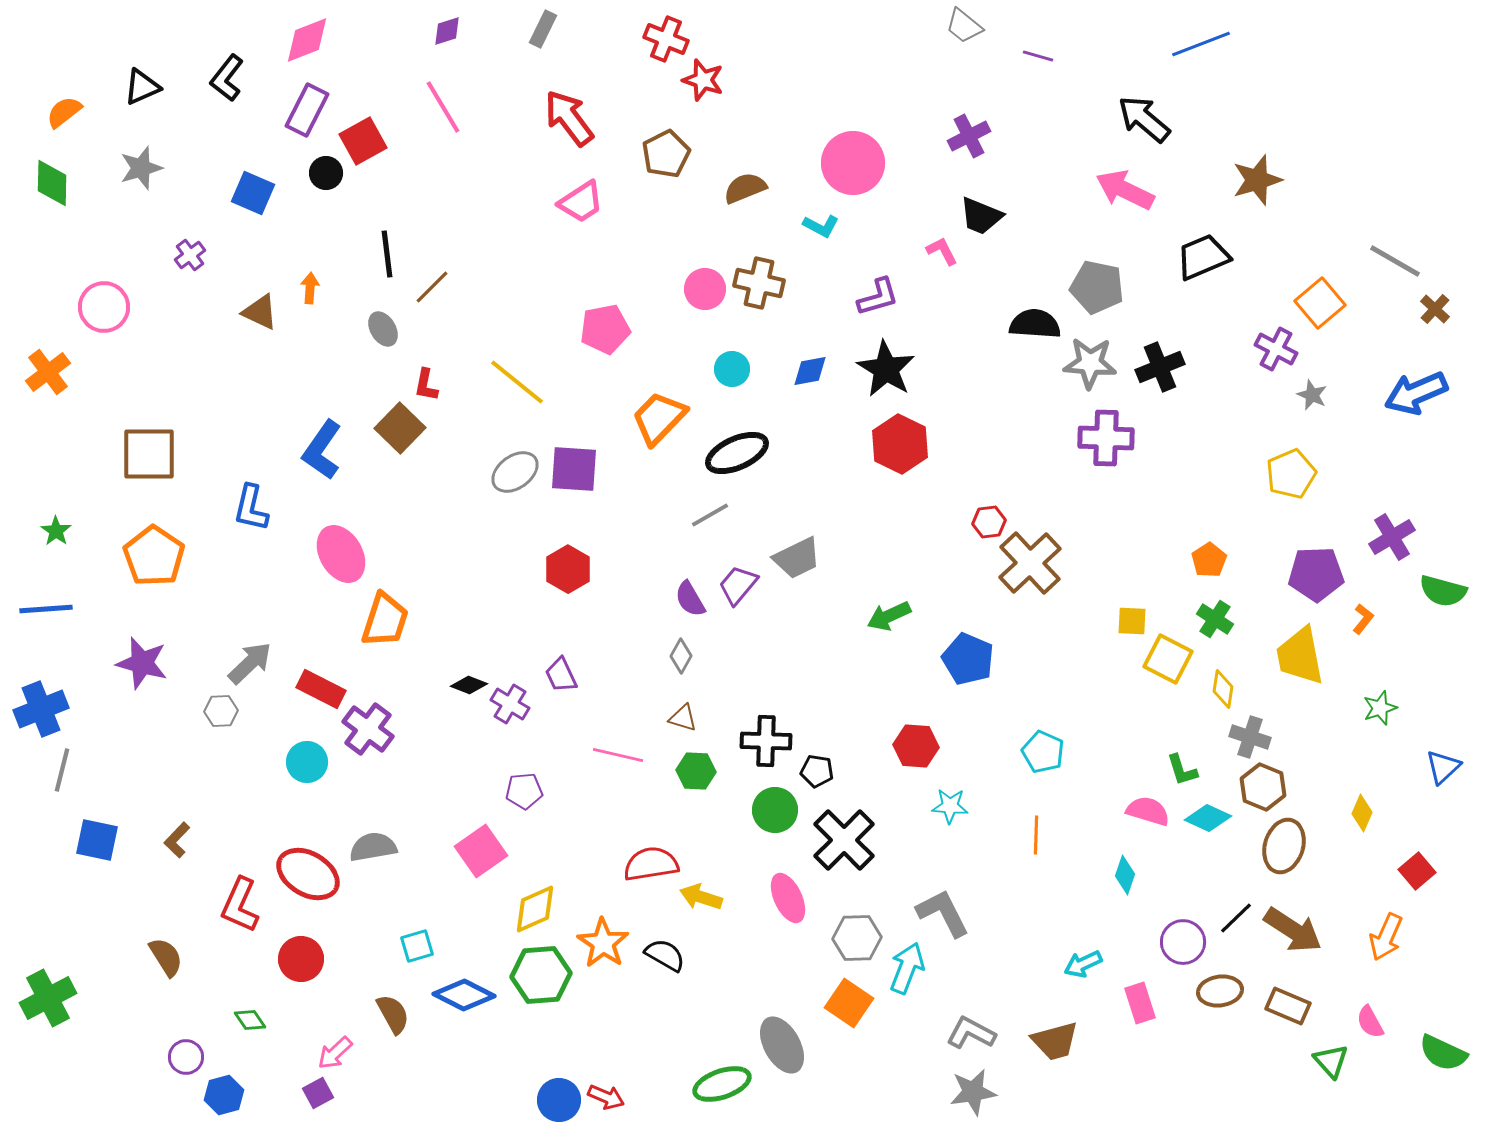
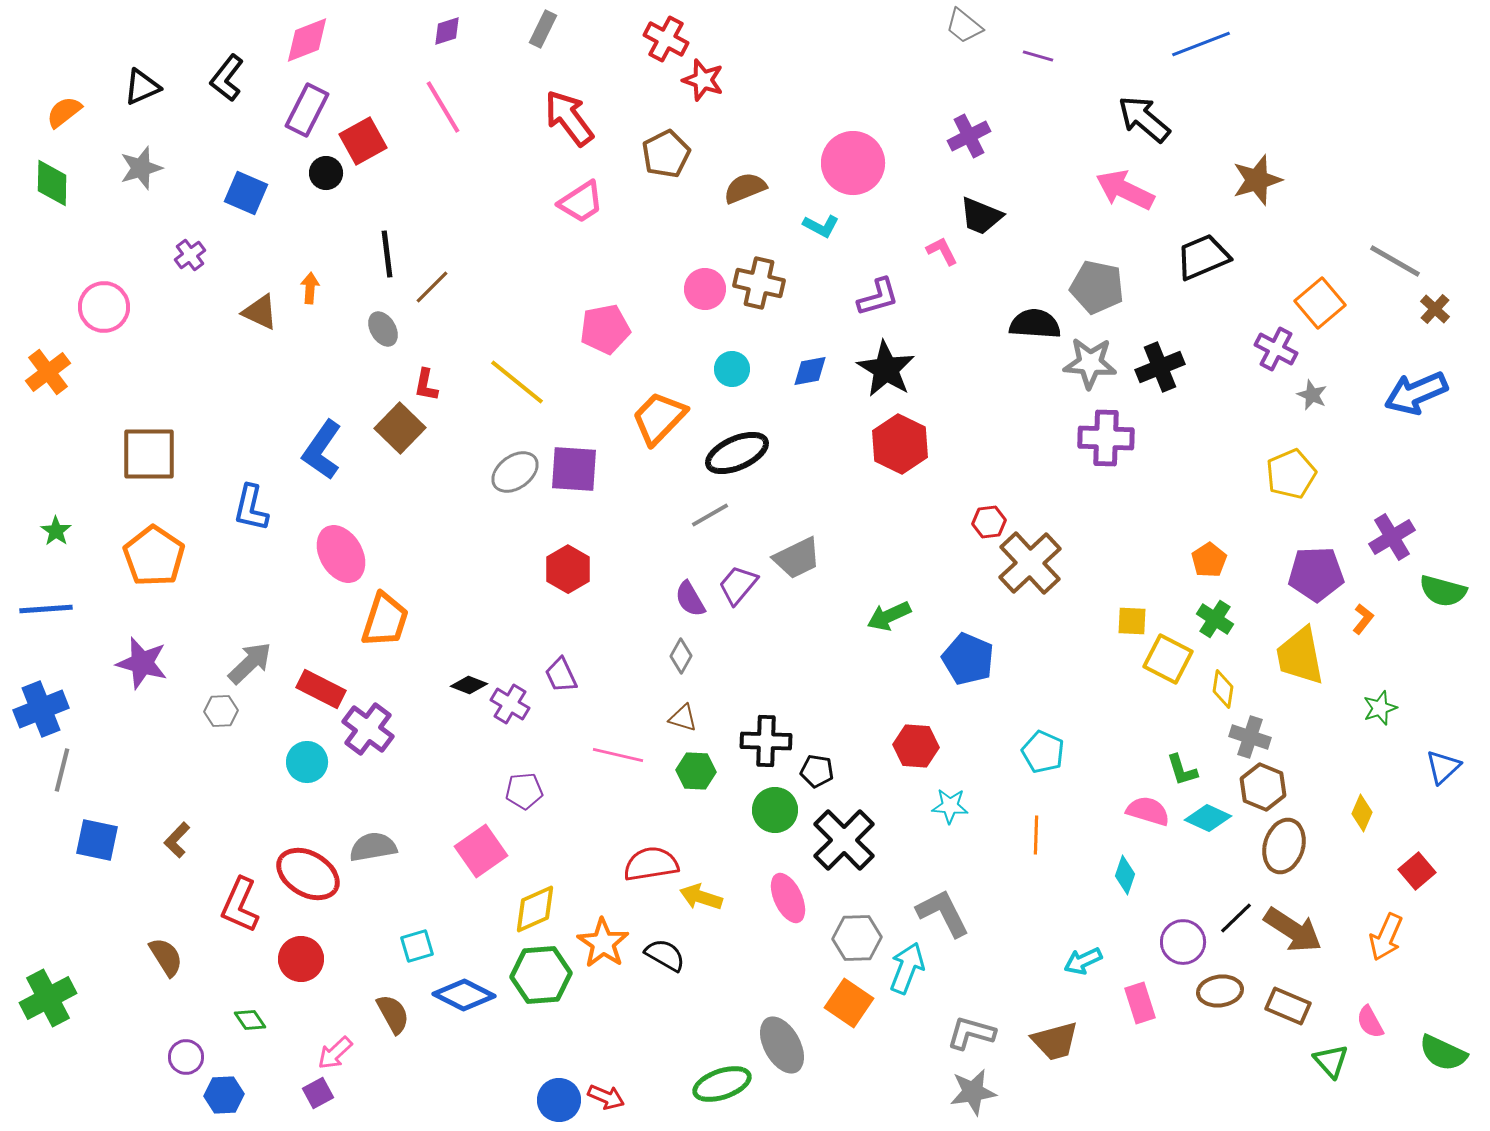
red cross at (666, 39): rotated 6 degrees clockwise
blue square at (253, 193): moved 7 px left
cyan arrow at (1083, 964): moved 3 px up
gray L-shape at (971, 1033): rotated 12 degrees counterclockwise
blue hexagon at (224, 1095): rotated 12 degrees clockwise
